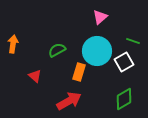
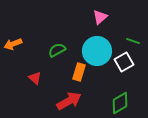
orange arrow: rotated 120 degrees counterclockwise
red triangle: moved 2 px down
green diamond: moved 4 px left, 4 px down
